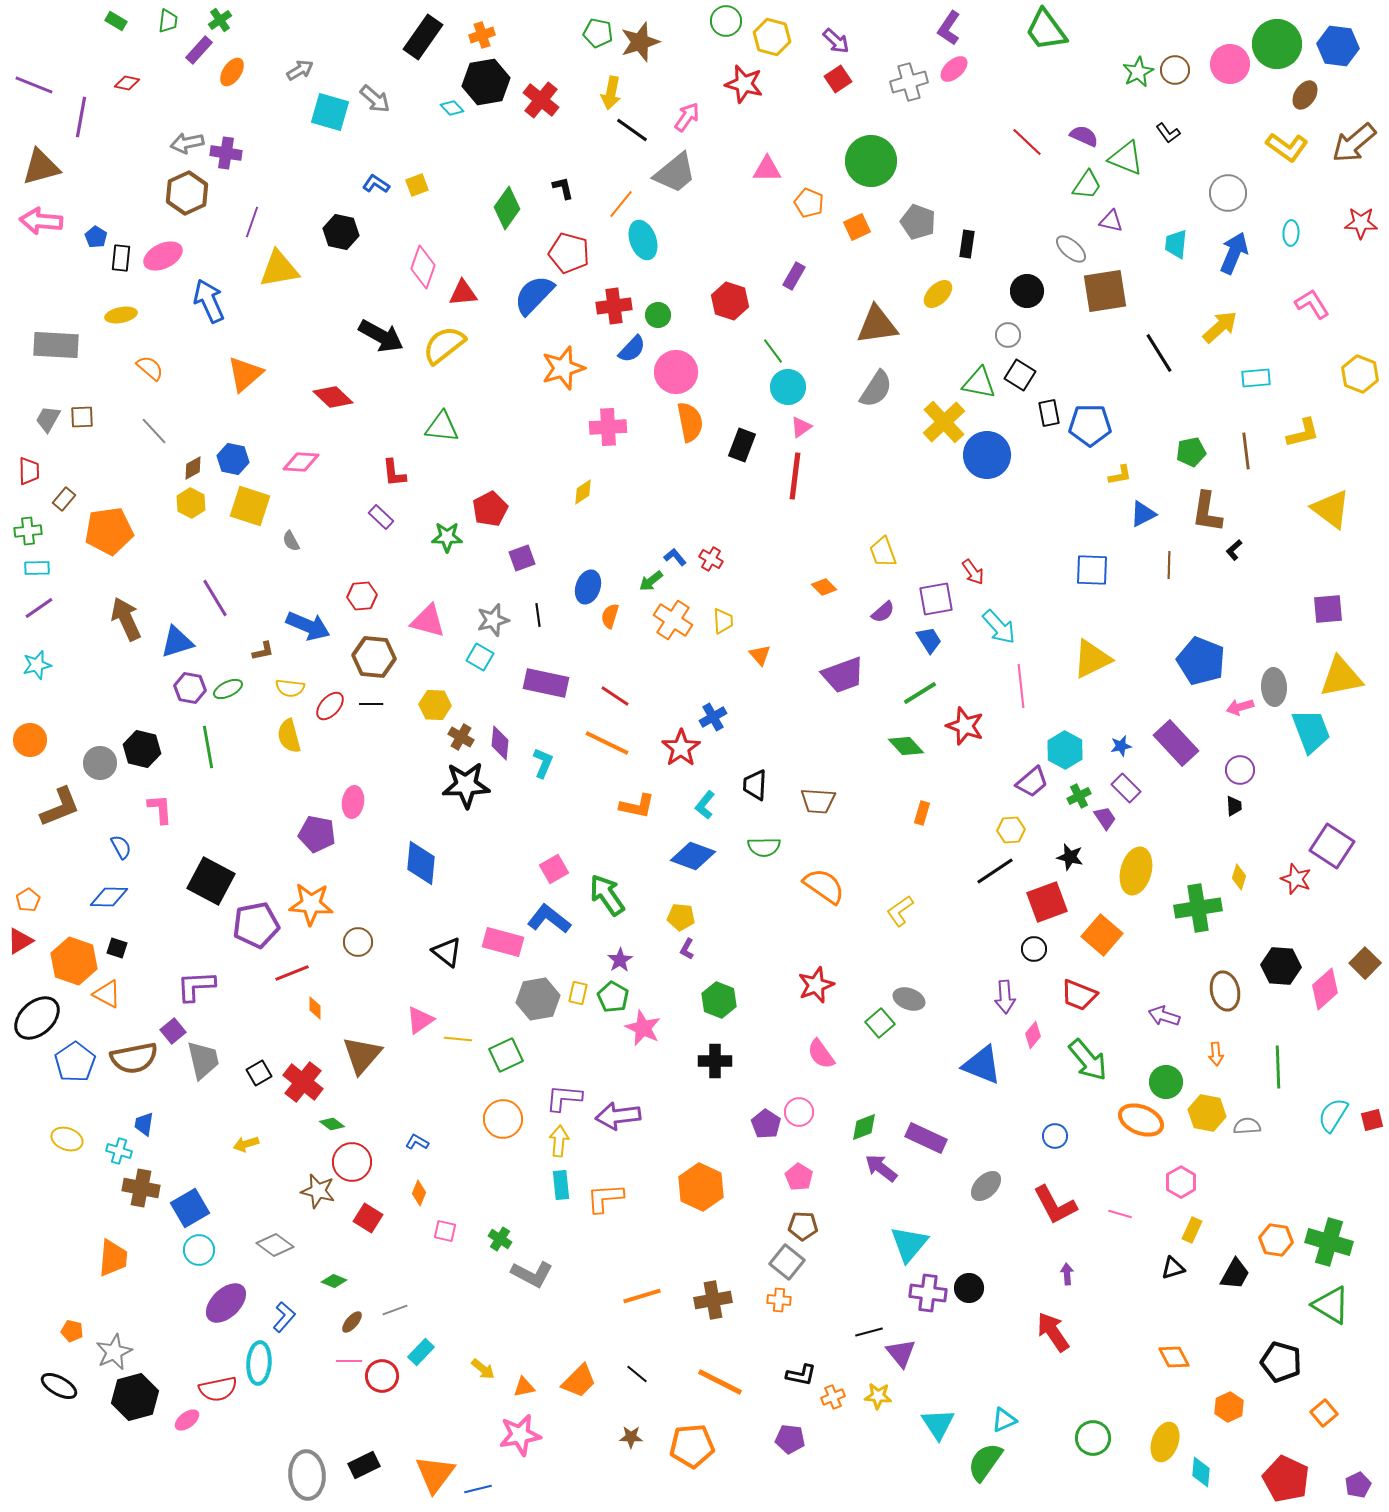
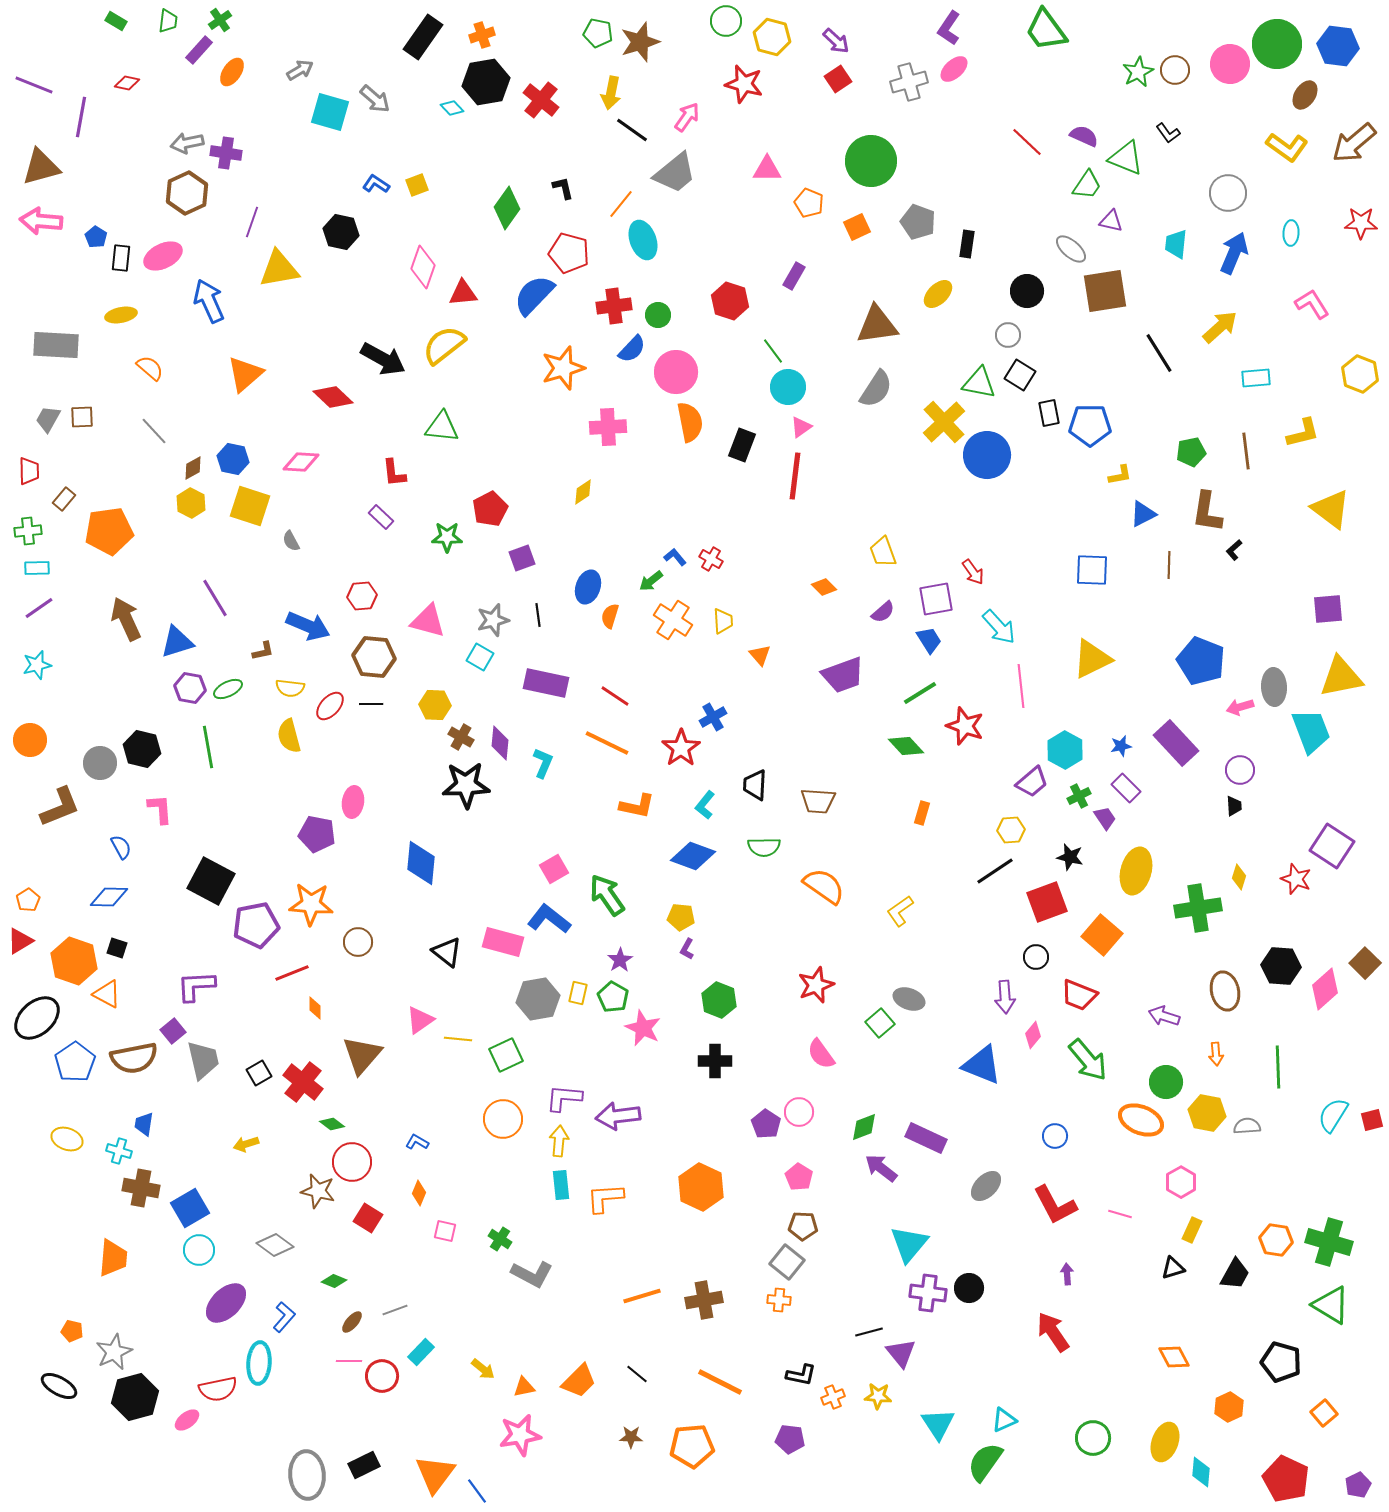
black arrow at (381, 336): moved 2 px right, 23 px down
black circle at (1034, 949): moved 2 px right, 8 px down
brown cross at (713, 1300): moved 9 px left
blue line at (478, 1489): moved 1 px left, 2 px down; rotated 68 degrees clockwise
